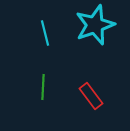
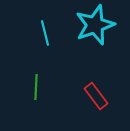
green line: moved 7 px left
red rectangle: moved 5 px right
